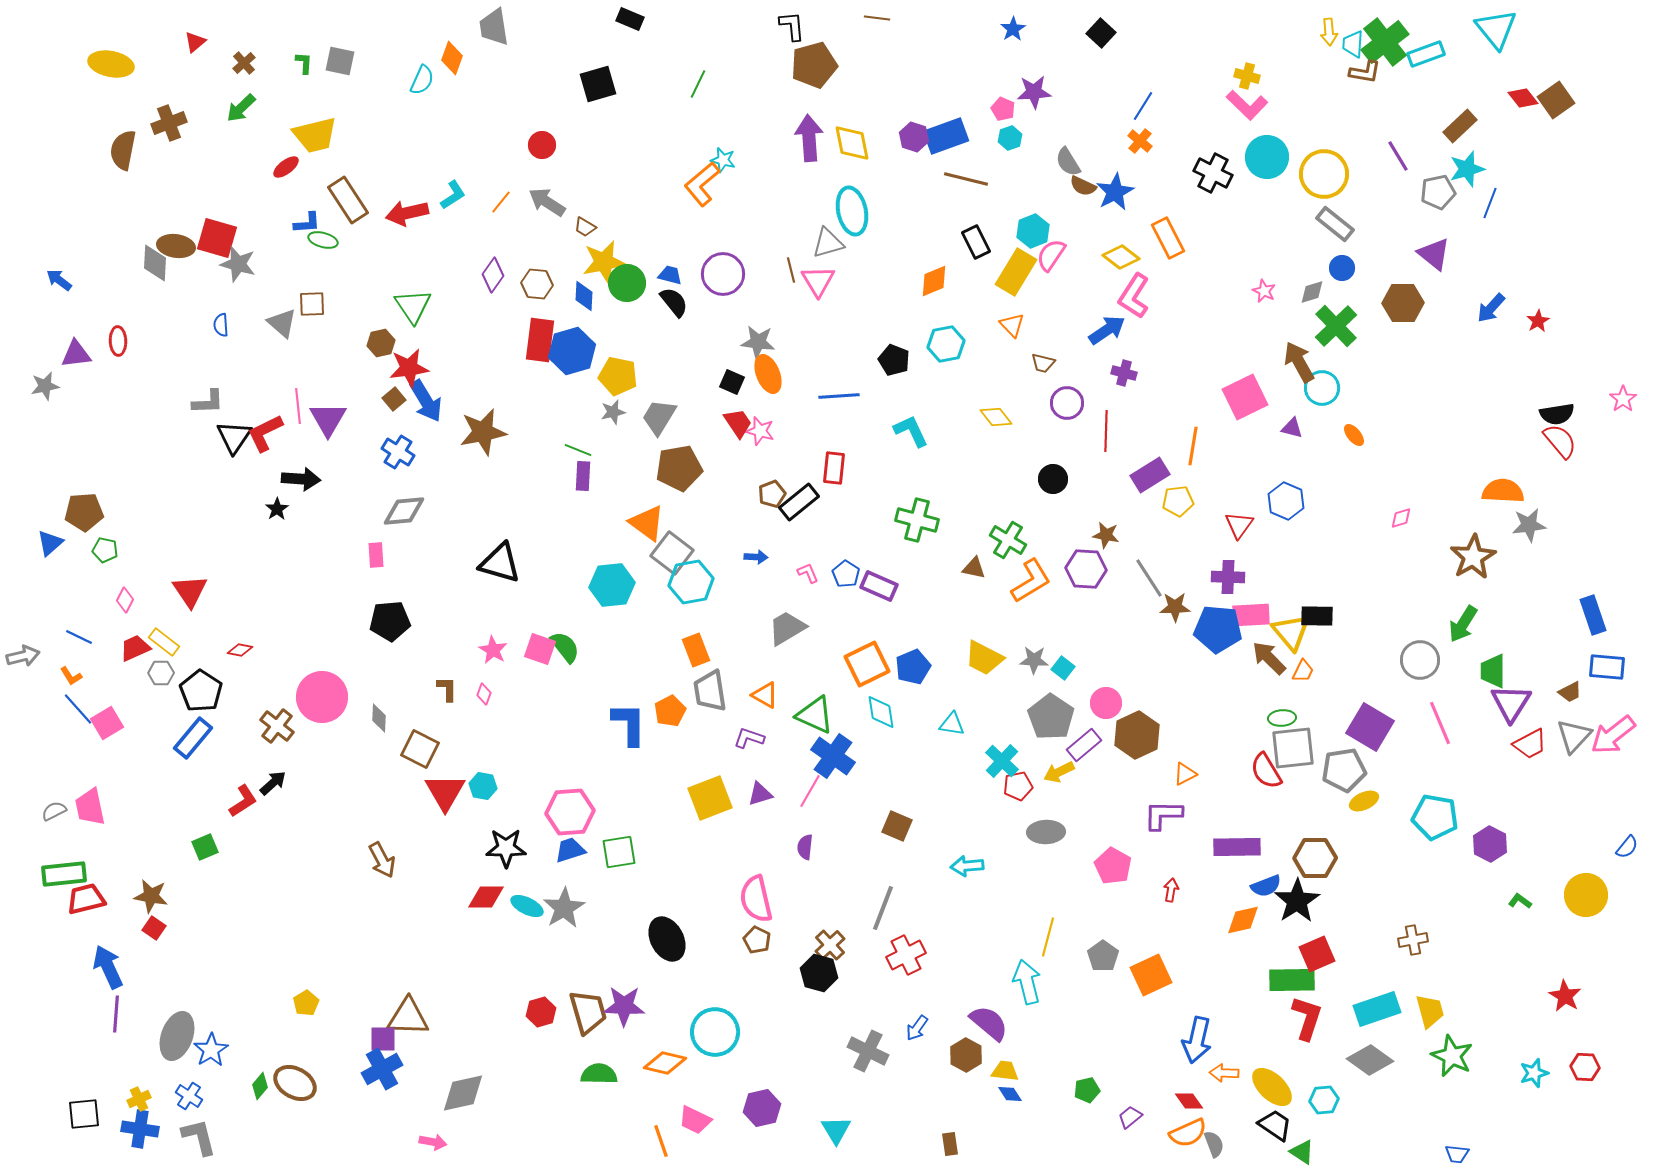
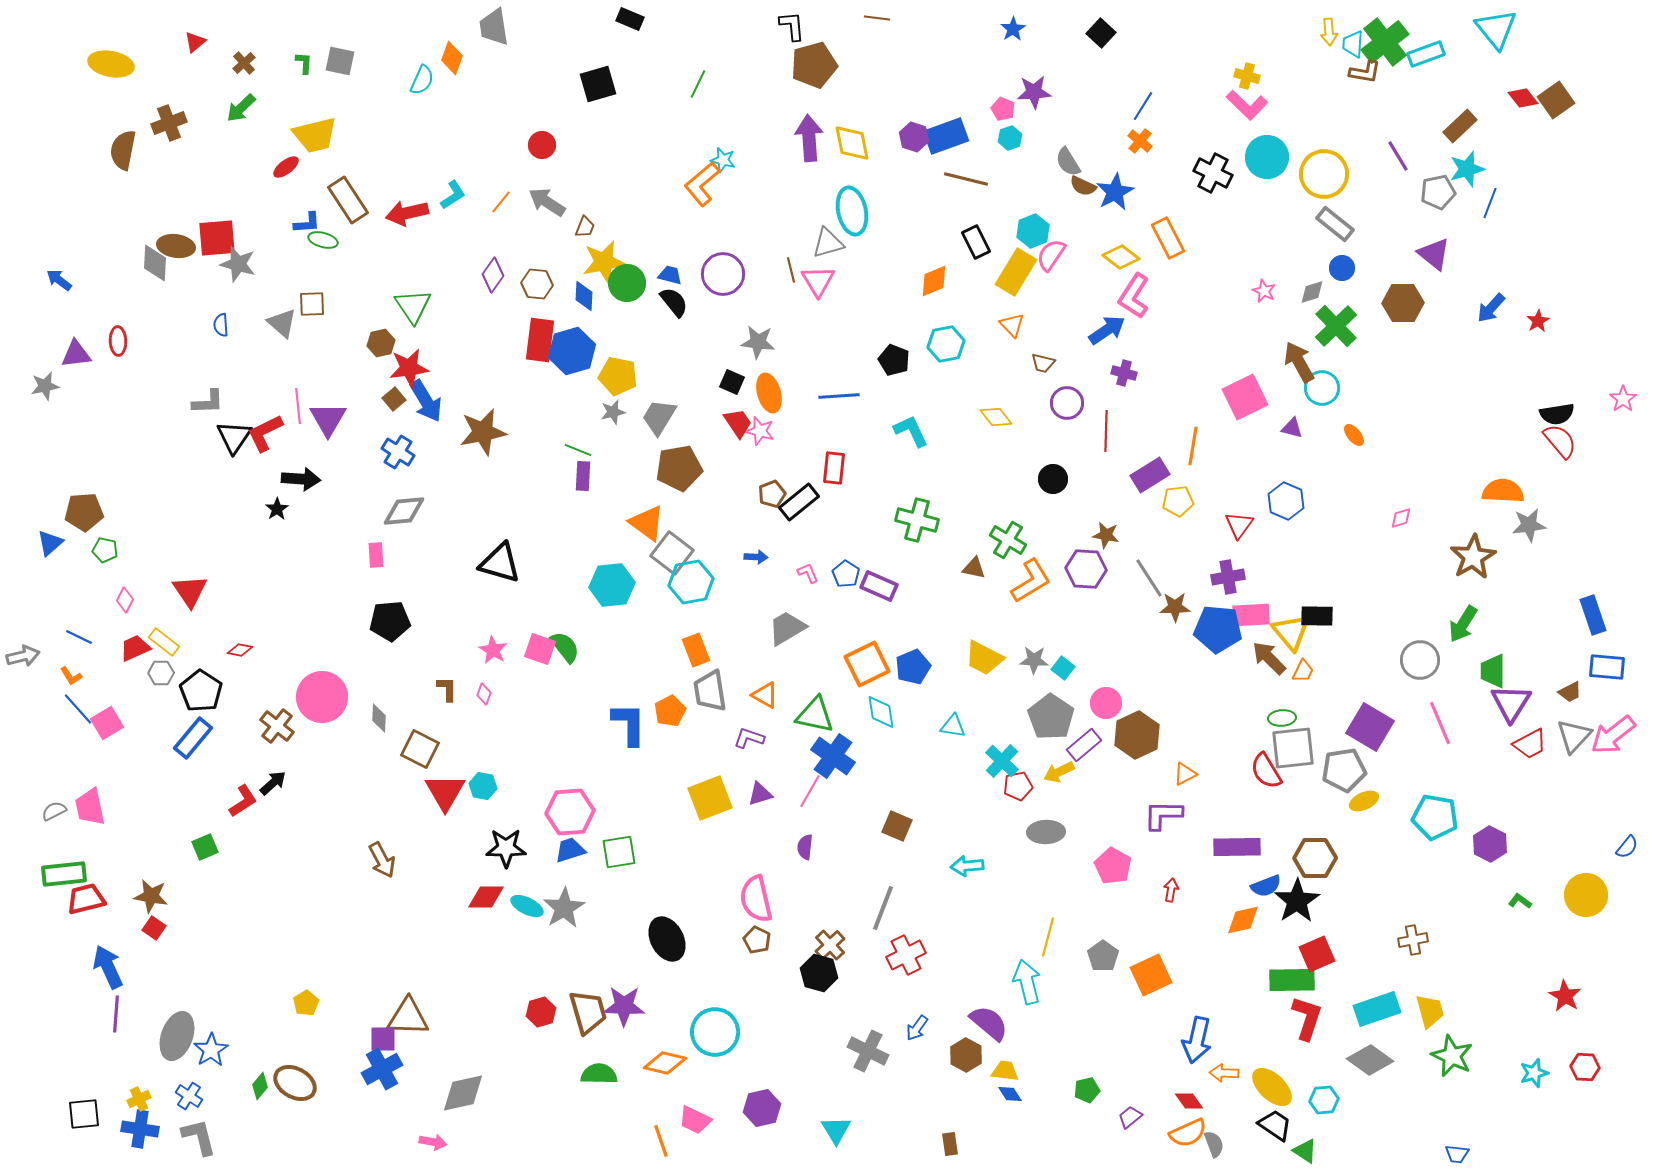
brown trapezoid at (585, 227): rotated 100 degrees counterclockwise
red square at (217, 238): rotated 21 degrees counterclockwise
orange ellipse at (768, 374): moved 1 px right, 19 px down; rotated 6 degrees clockwise
purple cross at (1228, 577): rotated 12 degrees counterclockwise
green triangle at (815, 715): rotated 12 degrees counterclockwise
cyan triangle at (952, 724): moved 1 px right, 2 px down
green triangle at (1302, 1152): moved 3 px right, 1 px up
